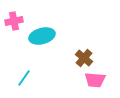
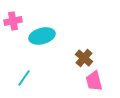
pink cross: moved 1 px left
pink trapezoid: moved 1 px left, 1 px down; rotated 70 degrees clockwise
